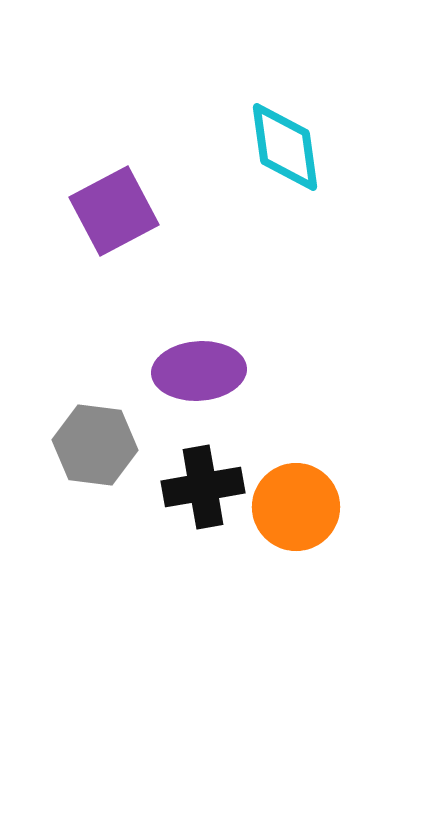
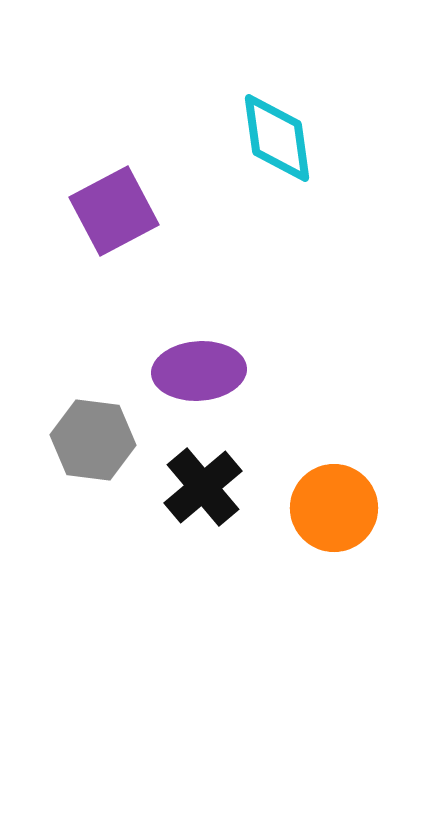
cyan diamond: moved 8 px left, 9 px up
gray hexagon: moved 2 px left, 5 px up
black cross: rotated 30 degrees counterclockwise
orange circle: moved 38 px right, 1 px down
